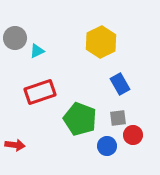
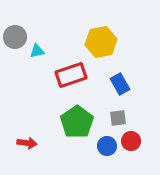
gray circle: moved 1 px up
yellow hexagon: rotated 16 degrees clockwise
cyan triangle: rotated 14 degrees clockwise
red rectangle: moved 31 px right, 17 px up
green pentagon: moved 3 px left, 3 px down; rotated 16 degrees clockwise
red circle: moved 2 px left, 6 px down
red arrow: moved 12 px right, 2 px up
